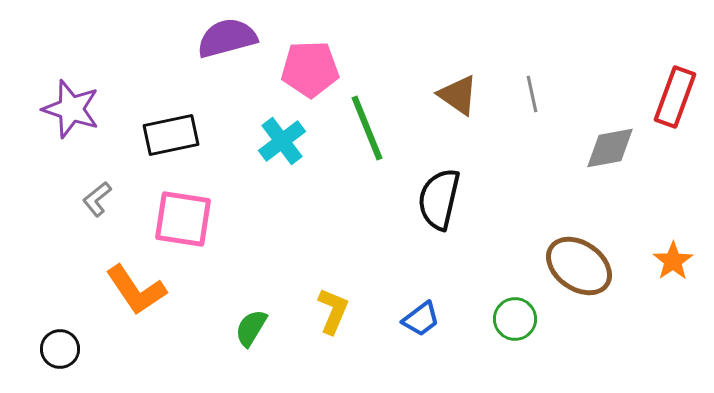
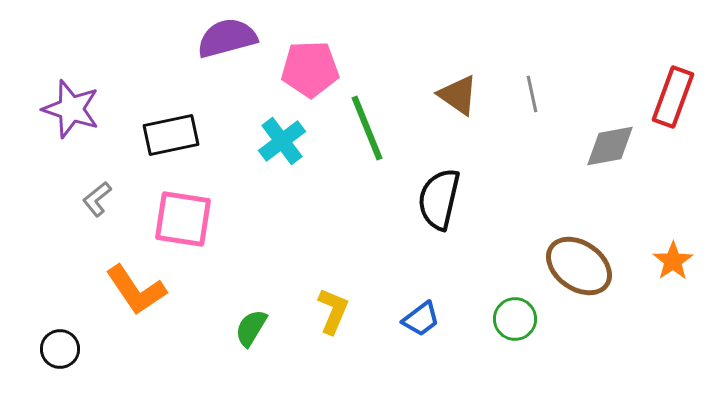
red rectangle: moved 2 px left
gray diamond: moved 2 px up
